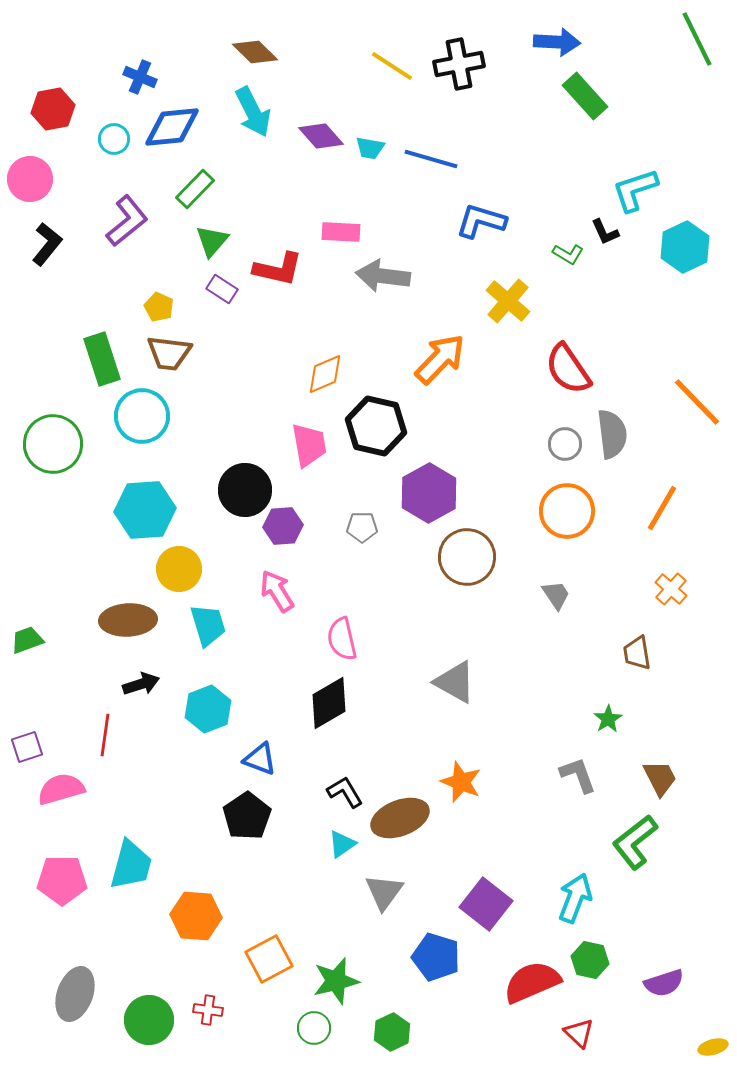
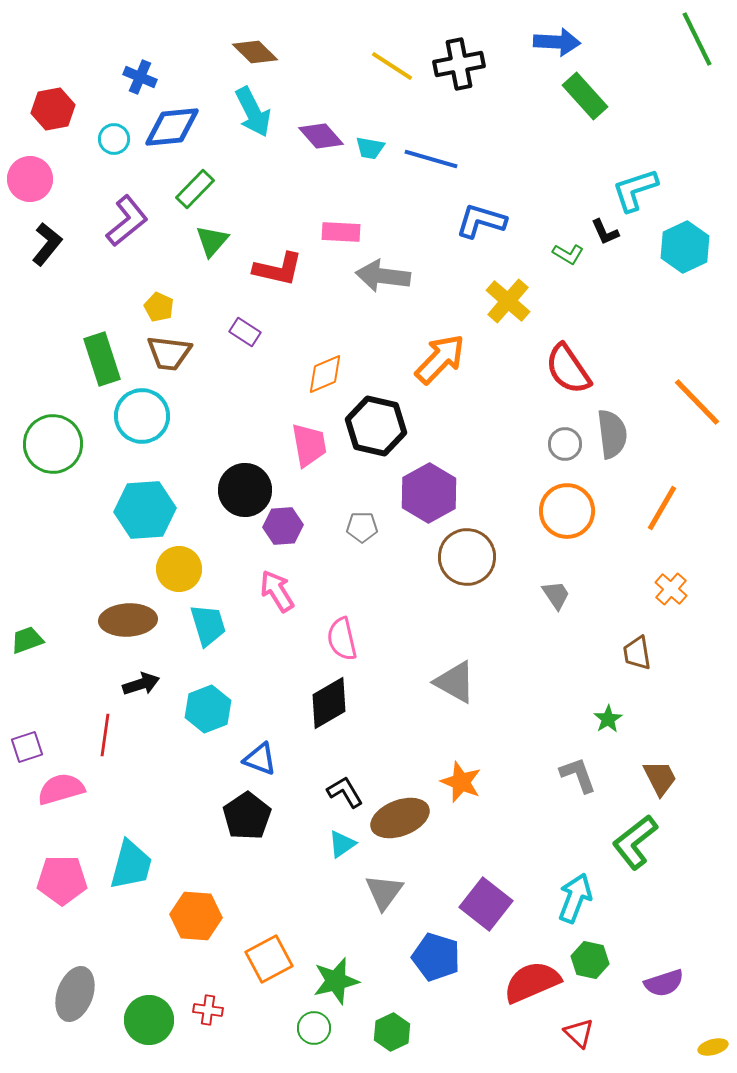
purple rectangle at (222, 289): moved 23 px right, 43 px down
